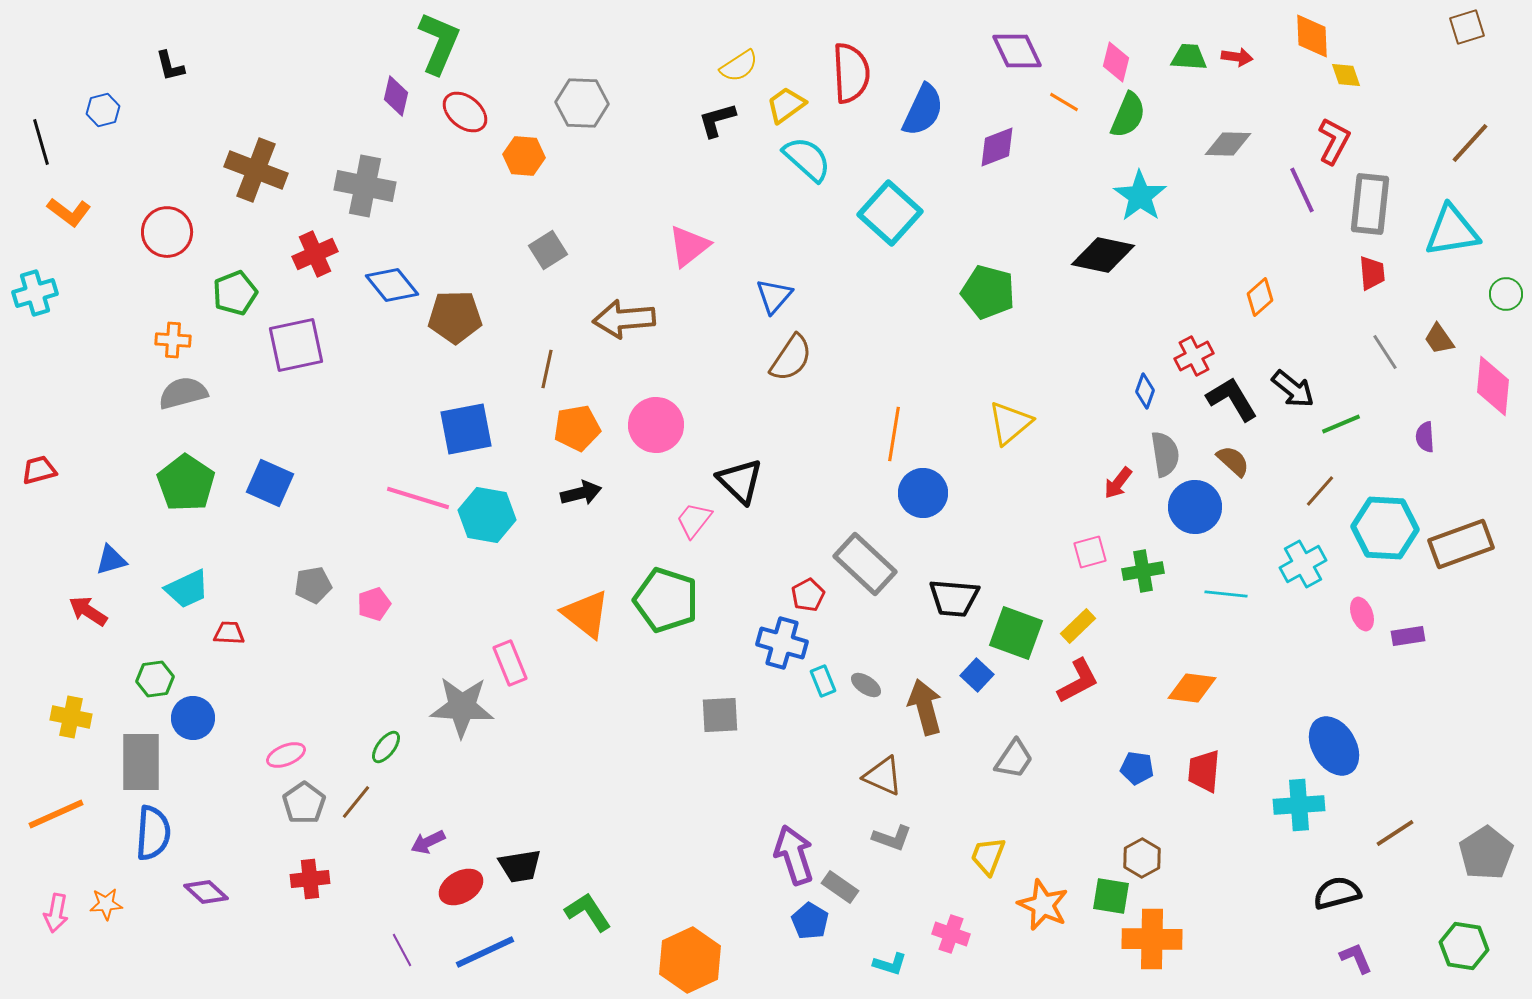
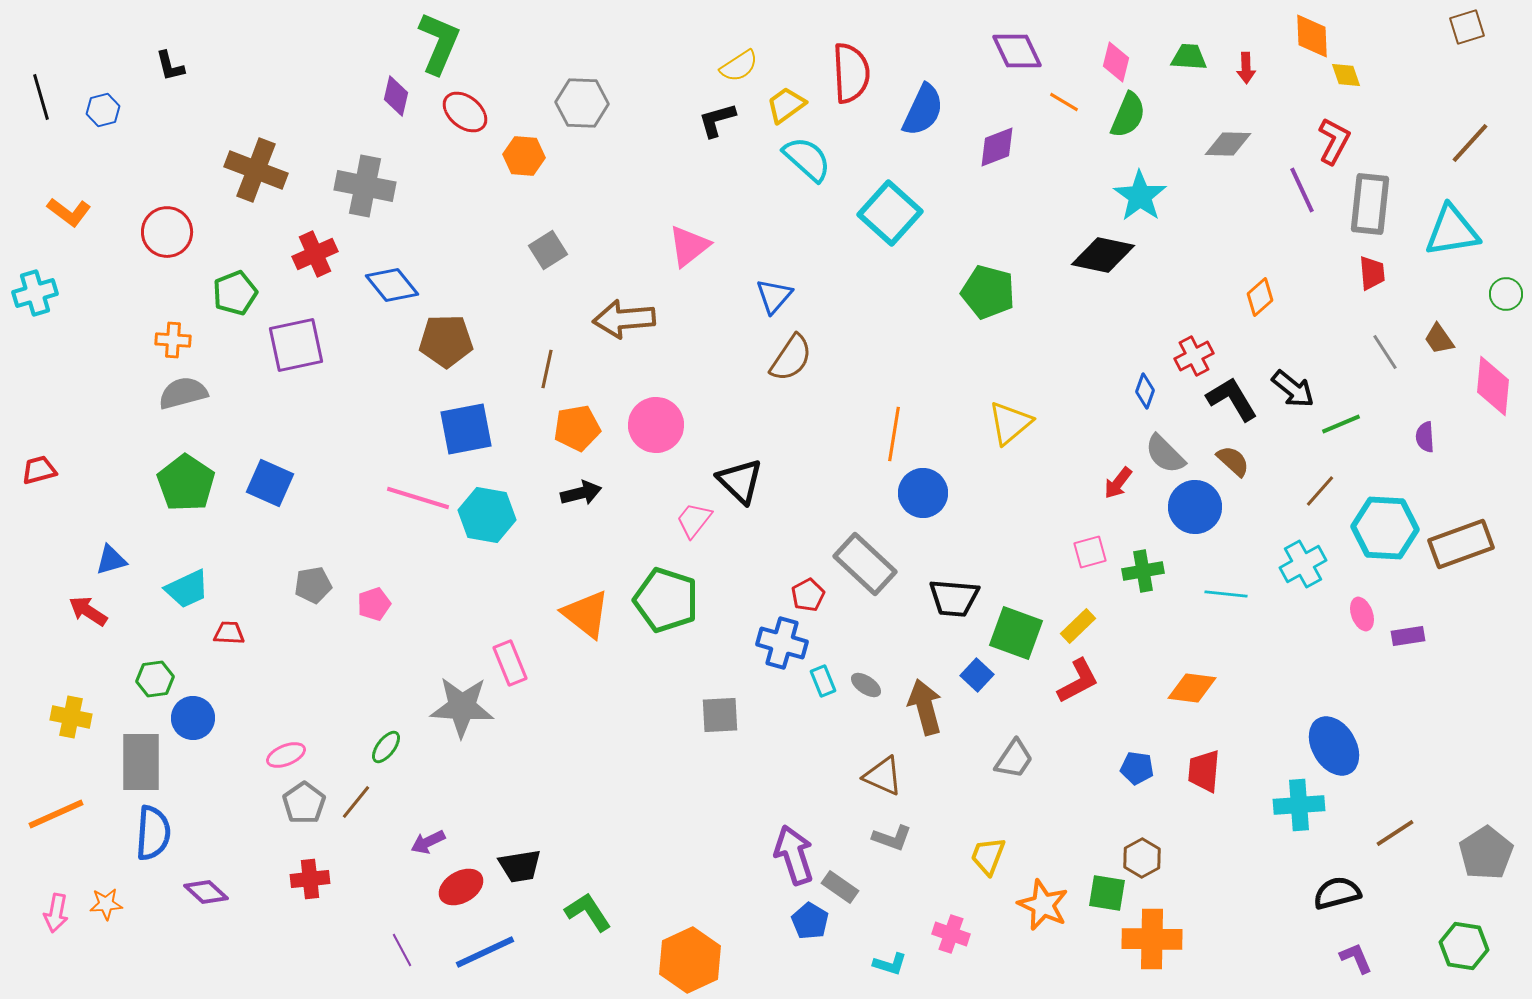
red arrow at (1237, 57): moved 9 px right, 11 px down; rotated 80 degrees clockwise
black line at (41, 142): moved 45 px up
brown pentagon at (455, 317): moved 9 px left, 24 px down
gray semicircle at (1165, 454): rotated 144 degrees clockwise
green square at (1111, 896): moved 4 px left, 3 px up
